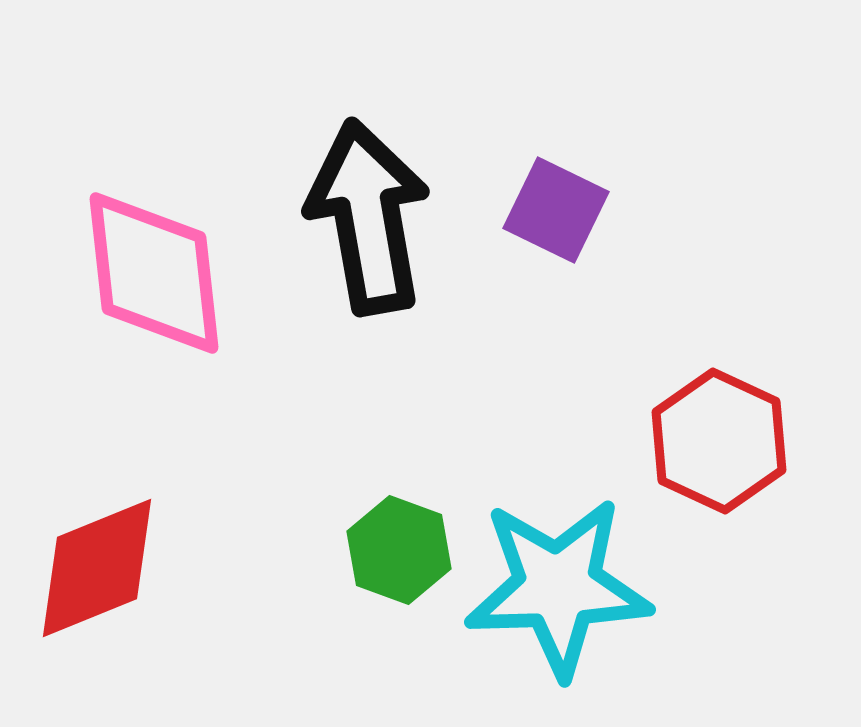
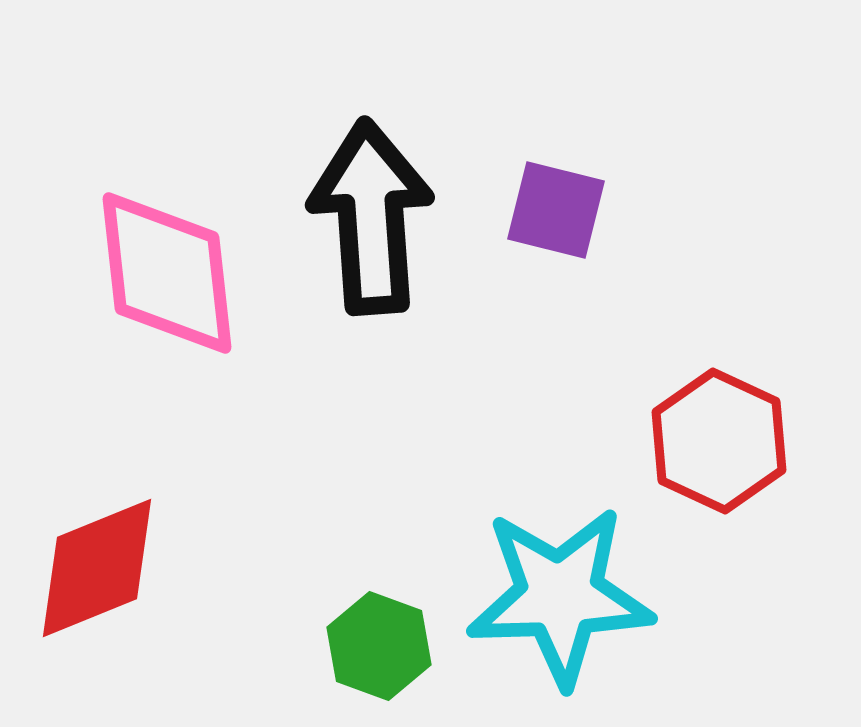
purple square: rotated 12 degrees counterclockwise
black arrow: moved 3 px right; rotated 6 degrees clockwise
pink diamond: moved 13 px right
green hexagon: moved 20 px left, 96 px down
cyan star: moved 2 px right, 9 px down
